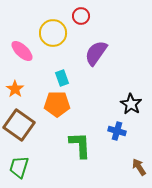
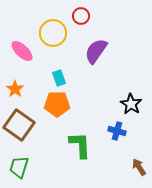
purple semicircle: moved 2 px up
cyan rectangle: moved 3 px left
